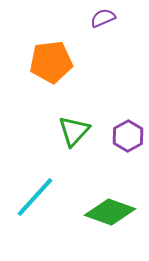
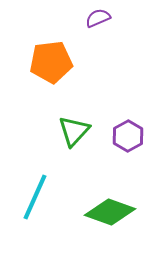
purple semicircle: moved 5 px left
cyan line: rotated 18 degrees counterclockwise
